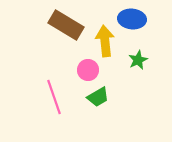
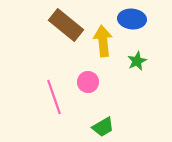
brown rectangle: rotated 8 degrees clockwise
yellow arrow: moved 2 px left
green star: moved 1 px left, 1 px down
pink circle: moved 12 px down
green trapezoid: moved 5 px right, 30 px down
